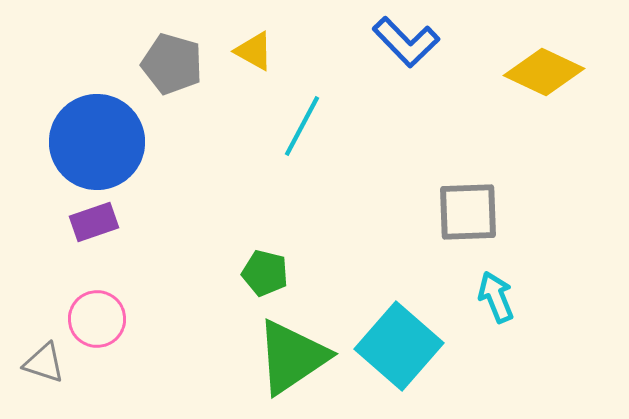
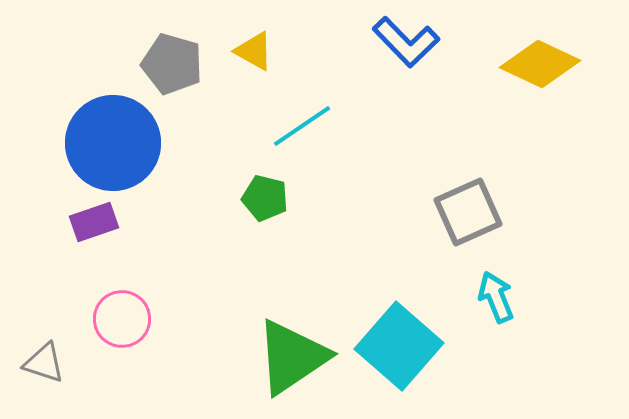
yellow diamond: moved 4 px left, 8 px up
cyan line: rotated 28 degrees clockwise
blue circle: moved 16 px right, 1 px down
gray square: rotated 22 degrees counterclockwise
green pentagon: moved 75 px up
pink circle: moved 25 px right
